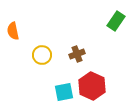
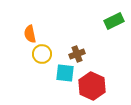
green rectangle: moved 2 px left; rotated 30 degrees clockwise
orange semicircle: moved 17 px right, 3 px down
yellow circle: moved 1 px up
cyan square: moved 1 px right, 19 px up; rotated 18 degrees clockwise
